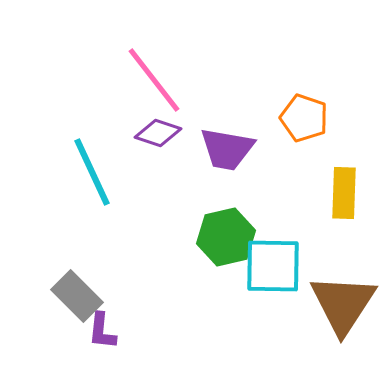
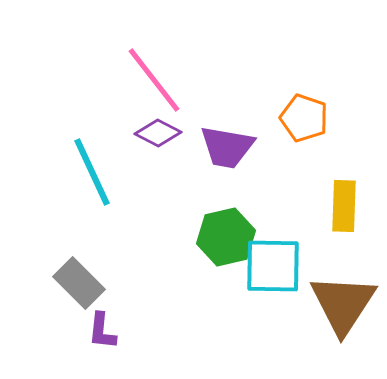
purple diamond: rotated 9 degrees clockwise
purple trapezoid: moved 2 px up
yellow rectangle: moved 13 px down
gray rectangle: moved 2 px right, 13 px up
